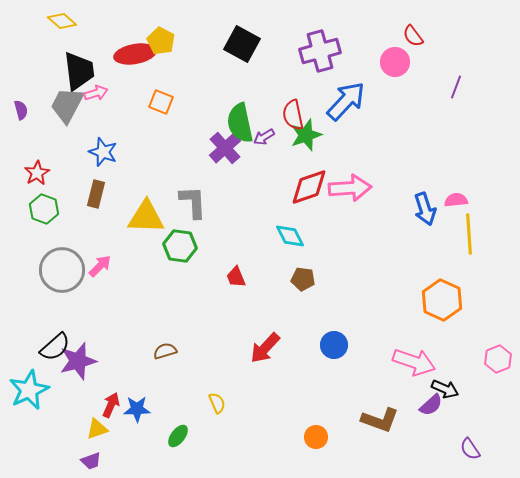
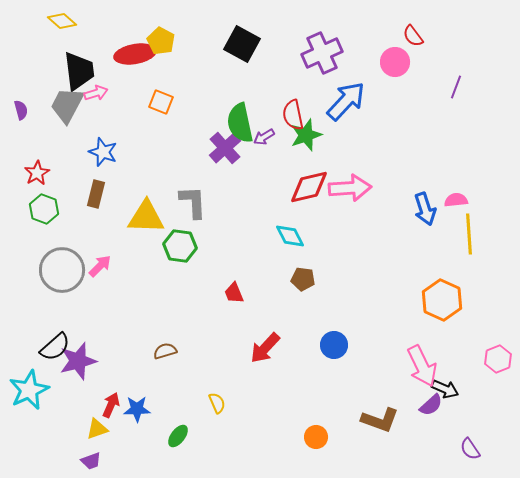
purple cross at (320, 51): moved 2 px right, 2 px down; rotated 9 degrees counterclockwise
red diamond at (309, 187): rotated 6 degrees clockwise
red trapezoid at (236, 277): moved 2 px left, 16 px down
pink arrow at (414, 362): moved 8 px right, 4 px down; rotated 45 degrees clockwise
